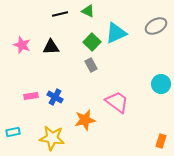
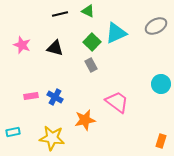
black triangle: moved 4 px right, 1 px down; rotated 18 degrees clockwise
